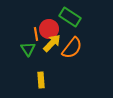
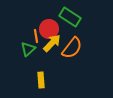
orange line: moved 2 px down
green triangle: rotated 21 degrees clockwise
